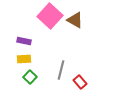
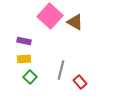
brown triangle: moved 2 px down
